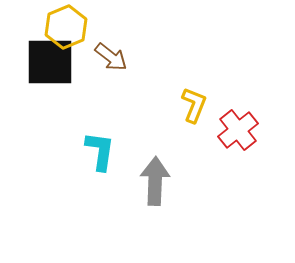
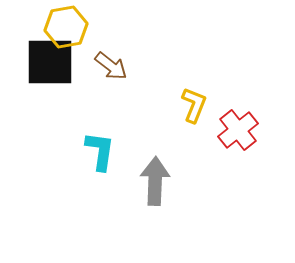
yellow hexagon: rotated 12 degrees clockwise
brown arrow: moved 9 px down
